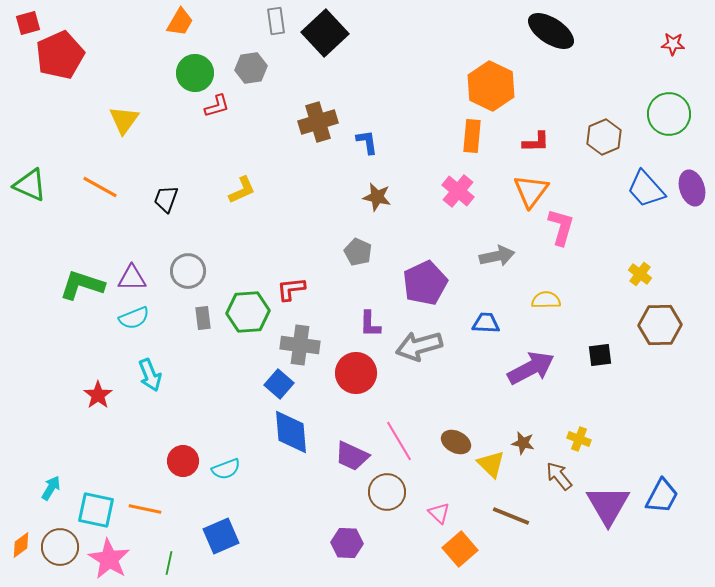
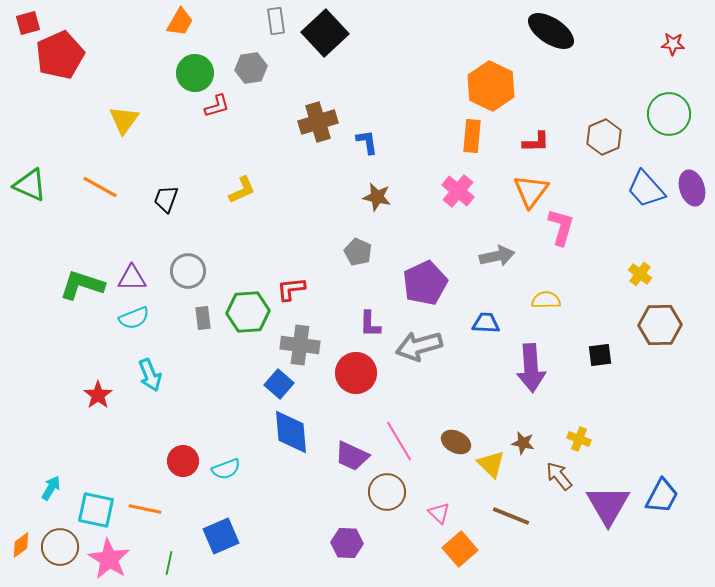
purple arrow at (531, 368): rotated 114 degrees clockwise
